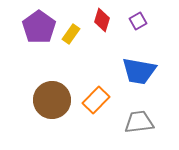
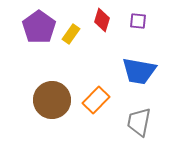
purple square: rotated 36 degrees clockwise
gray trapezoid: rotated 72 degrees counterclockwise
